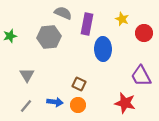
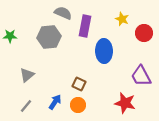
purple rectangle: moved 2 px left, 2 px down
green star: rotated 16 degrees clockwise
blue ellipse: moved 1 px right, 2 px down
gray triangle: rotated 21 degrees clockwise
blue arrow: rotated 63 degrees counterclockwise
